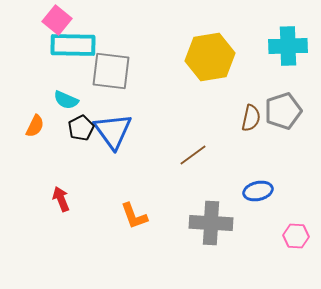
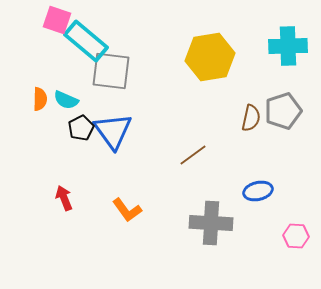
pink square: rotated 20 degrees counterclockwise
cyan rectangle: moved 13 px right, 4 px up; rotated 39 degrees clockwise
orange semicircle: moved 5 px right, 27 px up; rotated 25 degrees counterclockwise
red arrow: moved 3 px right, 1 px up
orange L-shape: moved 7 px left, 6 px up; rotated 16 degrees counterclockwise
